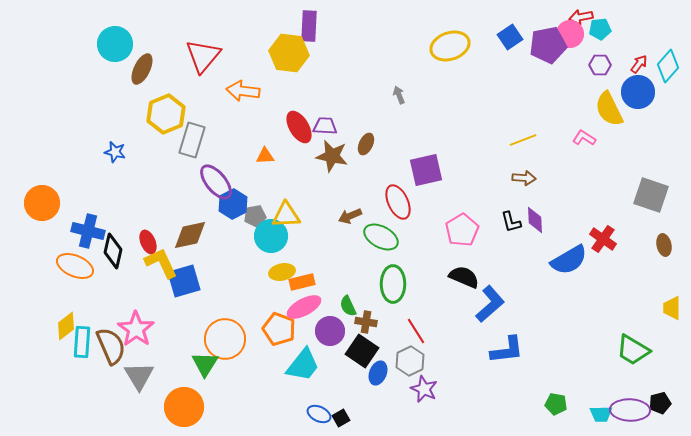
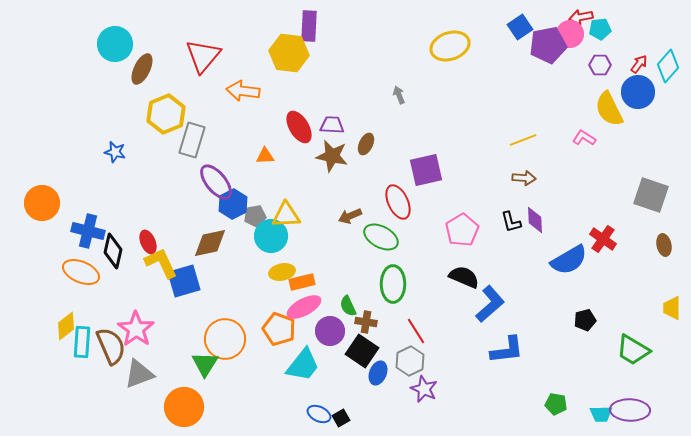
blue square at (510, 37): moved 10 px right, 10 px up
purple trapezoid at (325, 126): moved 7 px right, 1 px up
brown diamond at (190, 235): moved 20 px right, 8 px down
orange ellipse at (75, 266): moved 6 px right, 6 px down
gray triangle at (139, 376): moved 2 px up; rotated 40 degrees clockwise
black pentagon at (660, 403): moved 75 px left, 83 px up
